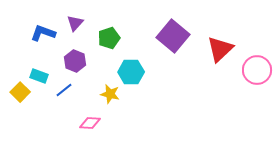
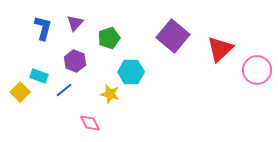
blue L-shape: moved 5 px up; rotated 85 degrees clockwise
pink diamond: rotated 60 degrees clockwise
